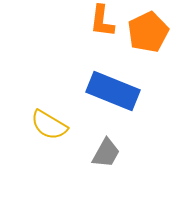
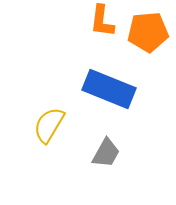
orange pentagon: rotated 21 degrees clockwise
blue rectangle: moved 4 px left, 2 px up
yellow semicircle: rotated 90 degrees clockwise
